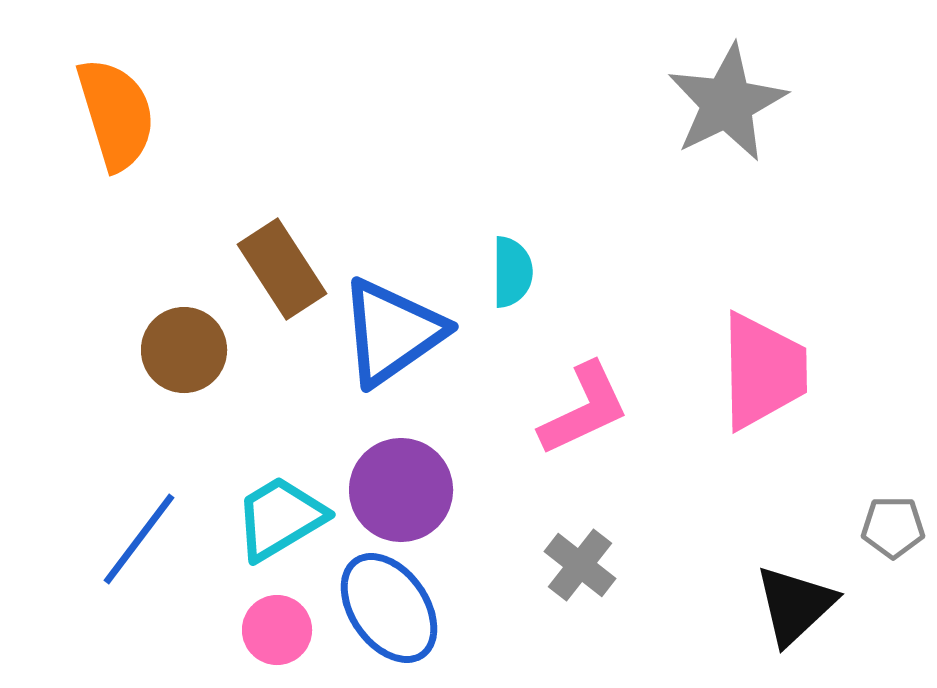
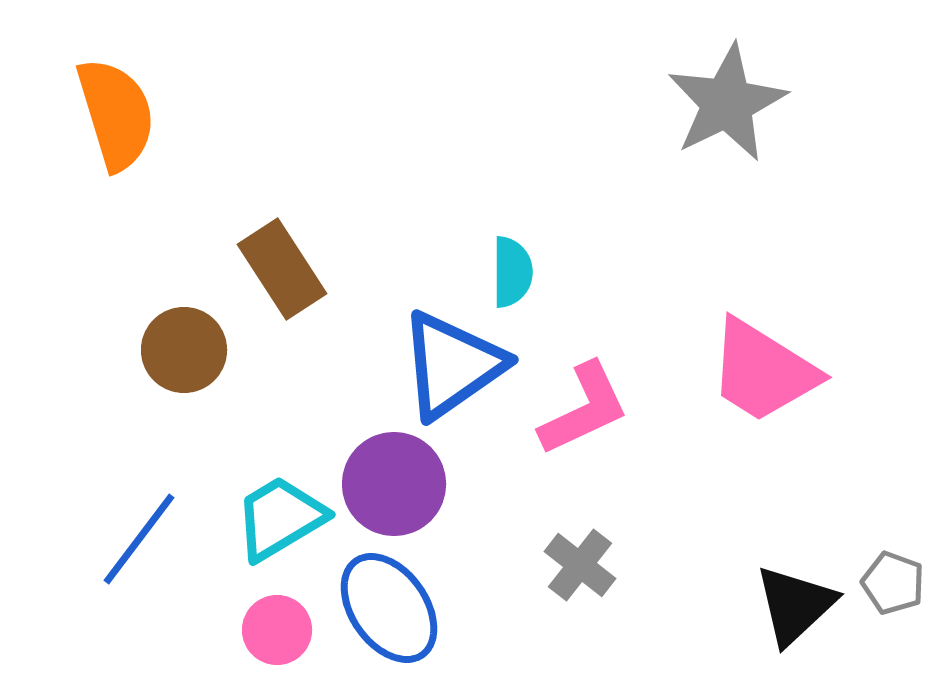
blue triangle: moved 60 px right, 33 px down
pink trapezoid: rotated 123 degrees clockwise
purple circle: moved 7 px left, 6 px up
gray pentagon: moved 56 px down; rotated 20 degrees clockwise
